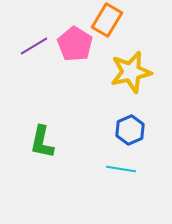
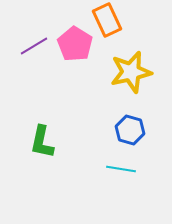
orange rectangle: rotated 56 degrees counterclockwise
blue hexagon: rotated 20 degrees counterclockwise
